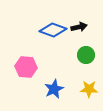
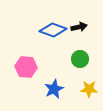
green circle: moved 6 px left, 4 px down
